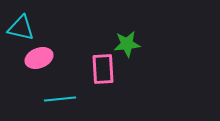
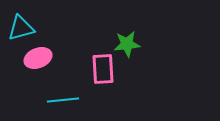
cyan triangle: rotated 28 degrees counterclockwise
pink ellipse: moved 1 px left
cyan line: moved 3 px right, 1 px down
